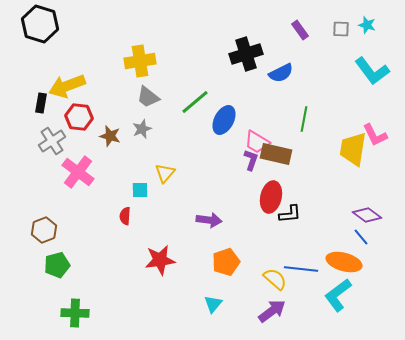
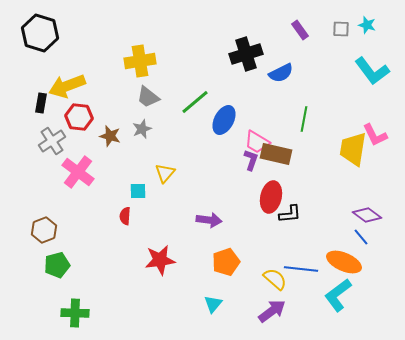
black hexagon at (40, 24): moved 9 px down
cyan square at (140, 190): moved 2 px left, 1 px down
orange ellipse at (344, 262): rotated 8 degrees clockwise
